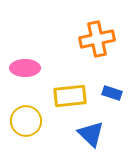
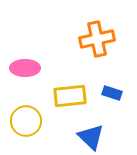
blue triangle: moved 3 px down
